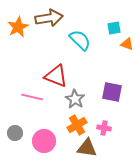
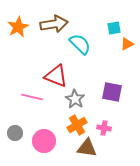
brown arrow: moved 5 px right, 6 px down
cyan semicircle: moved 4 px down
orange triangle: rotated 48 degrees counterclockwise
